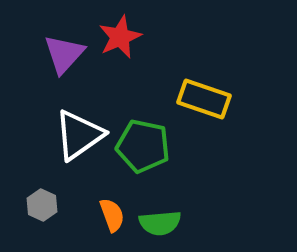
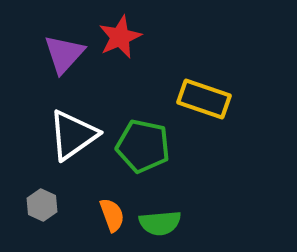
white triangle: moved 6 px left
